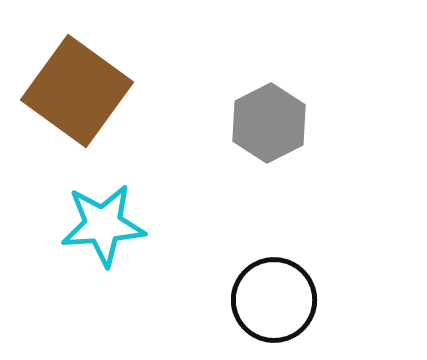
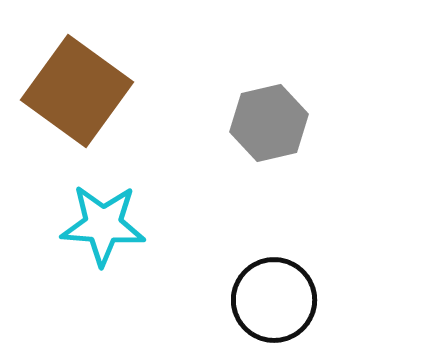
gray hexagon: rotated 14 degrees clockwise
cyan star: rotated 8 degrees clockwise
